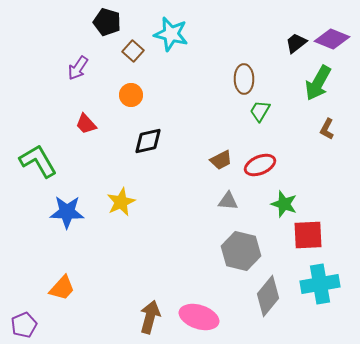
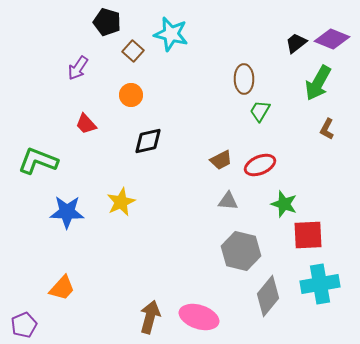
green L-shape: rotated 39 degrees counterclockwise
